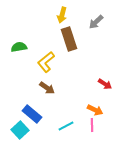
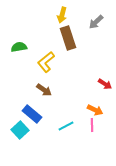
brown rectangle: moved 1 px left, 1 px up
brown arrow: moved 3 px left, 2 px down
